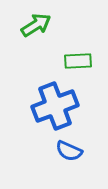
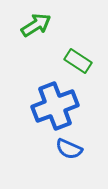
green rectangle: rotated 36 degrees clockwise
blue semicircle: moved 2 px up
